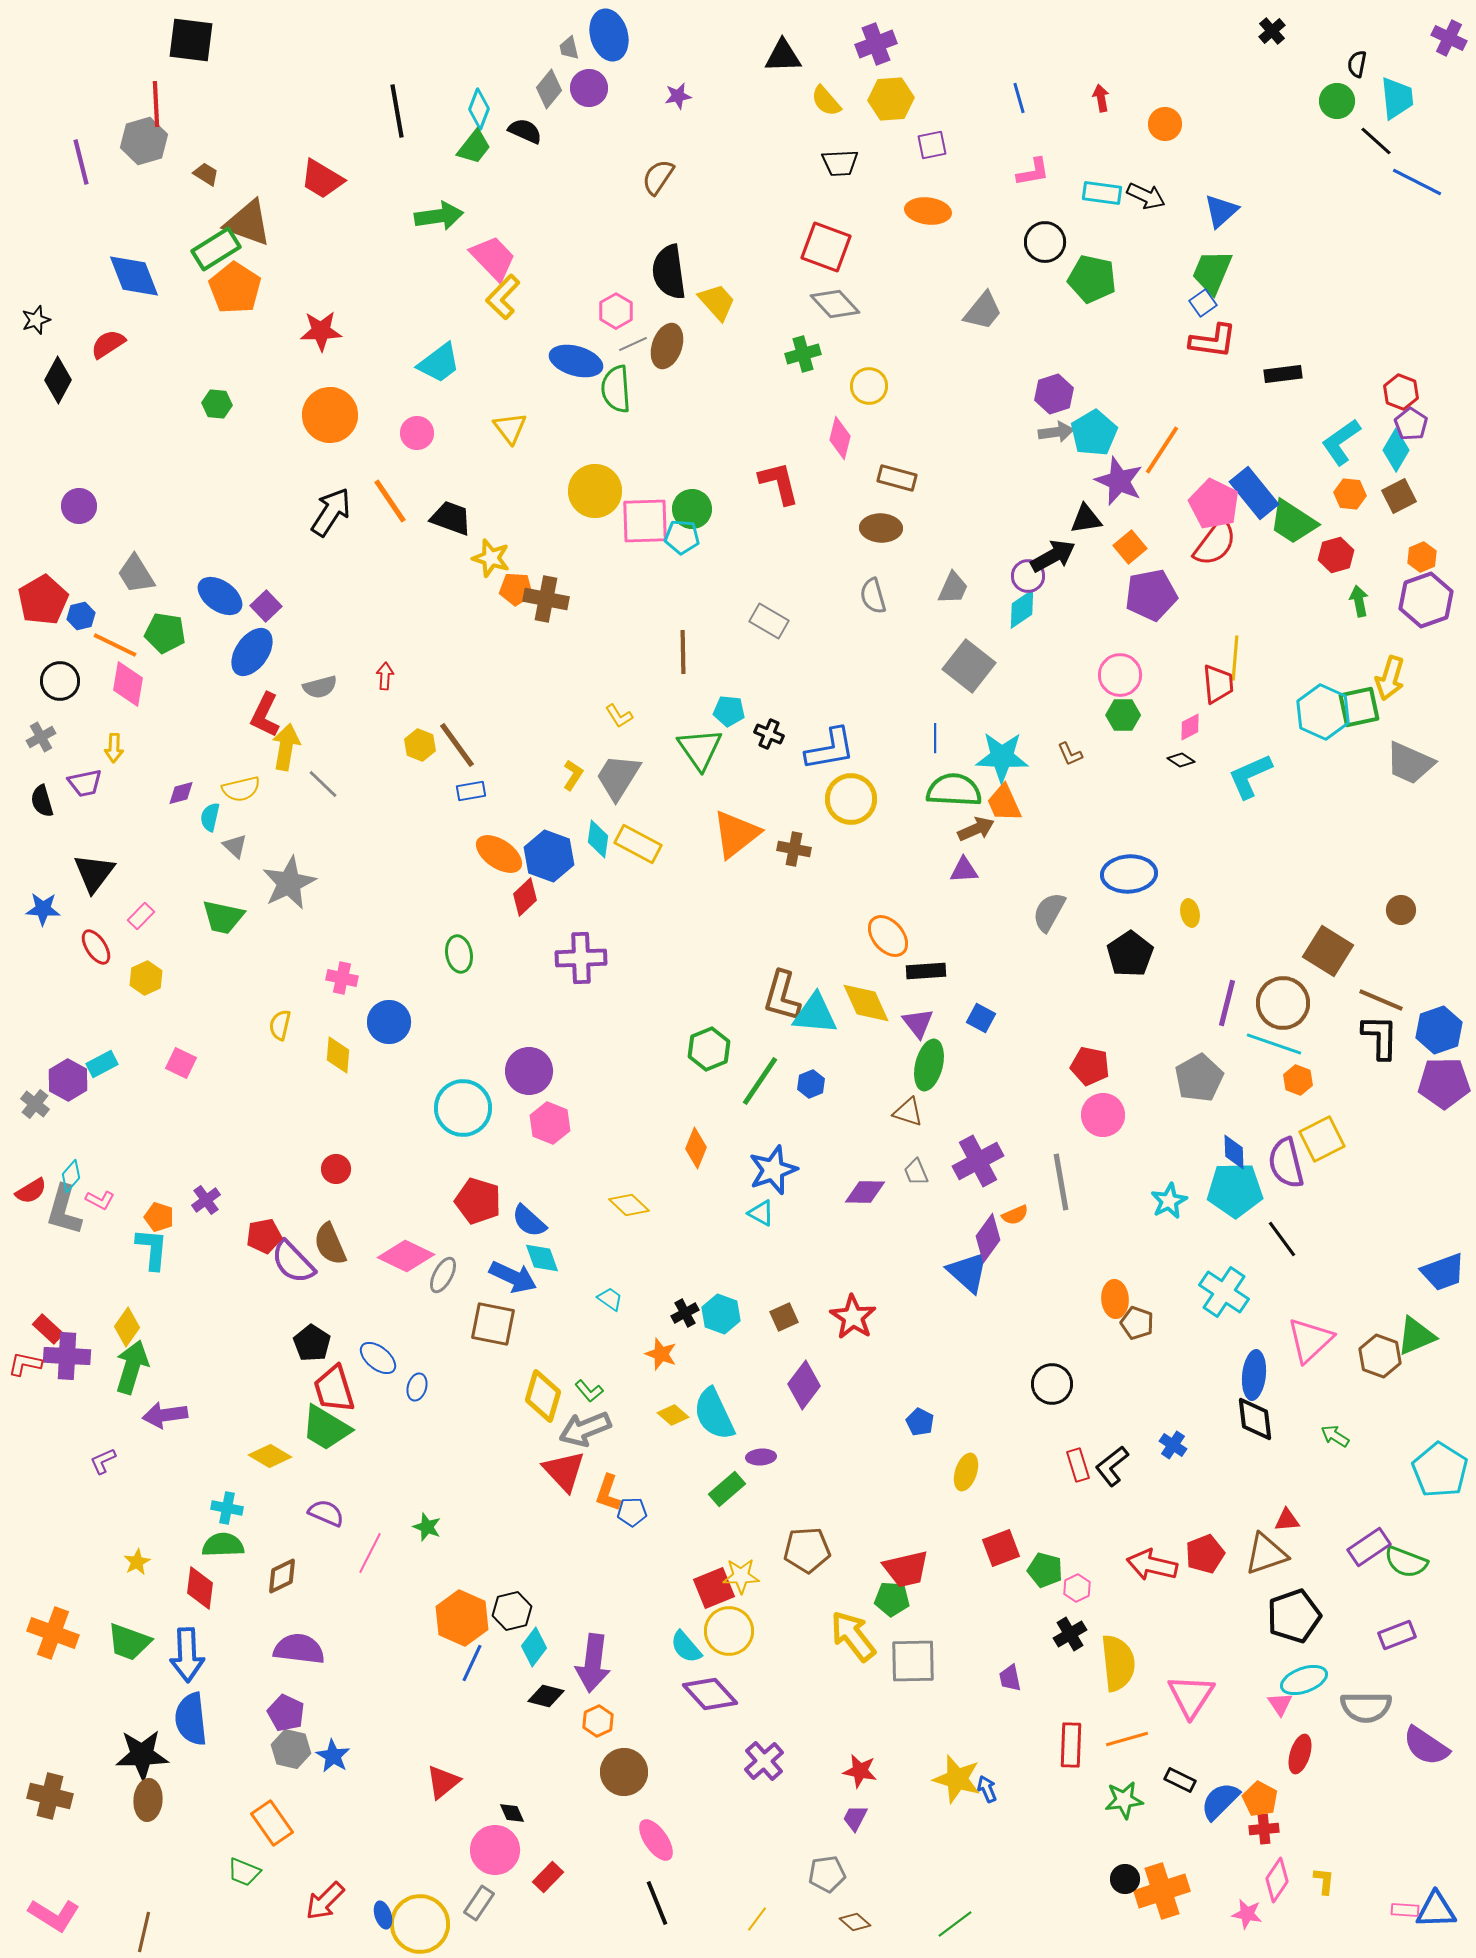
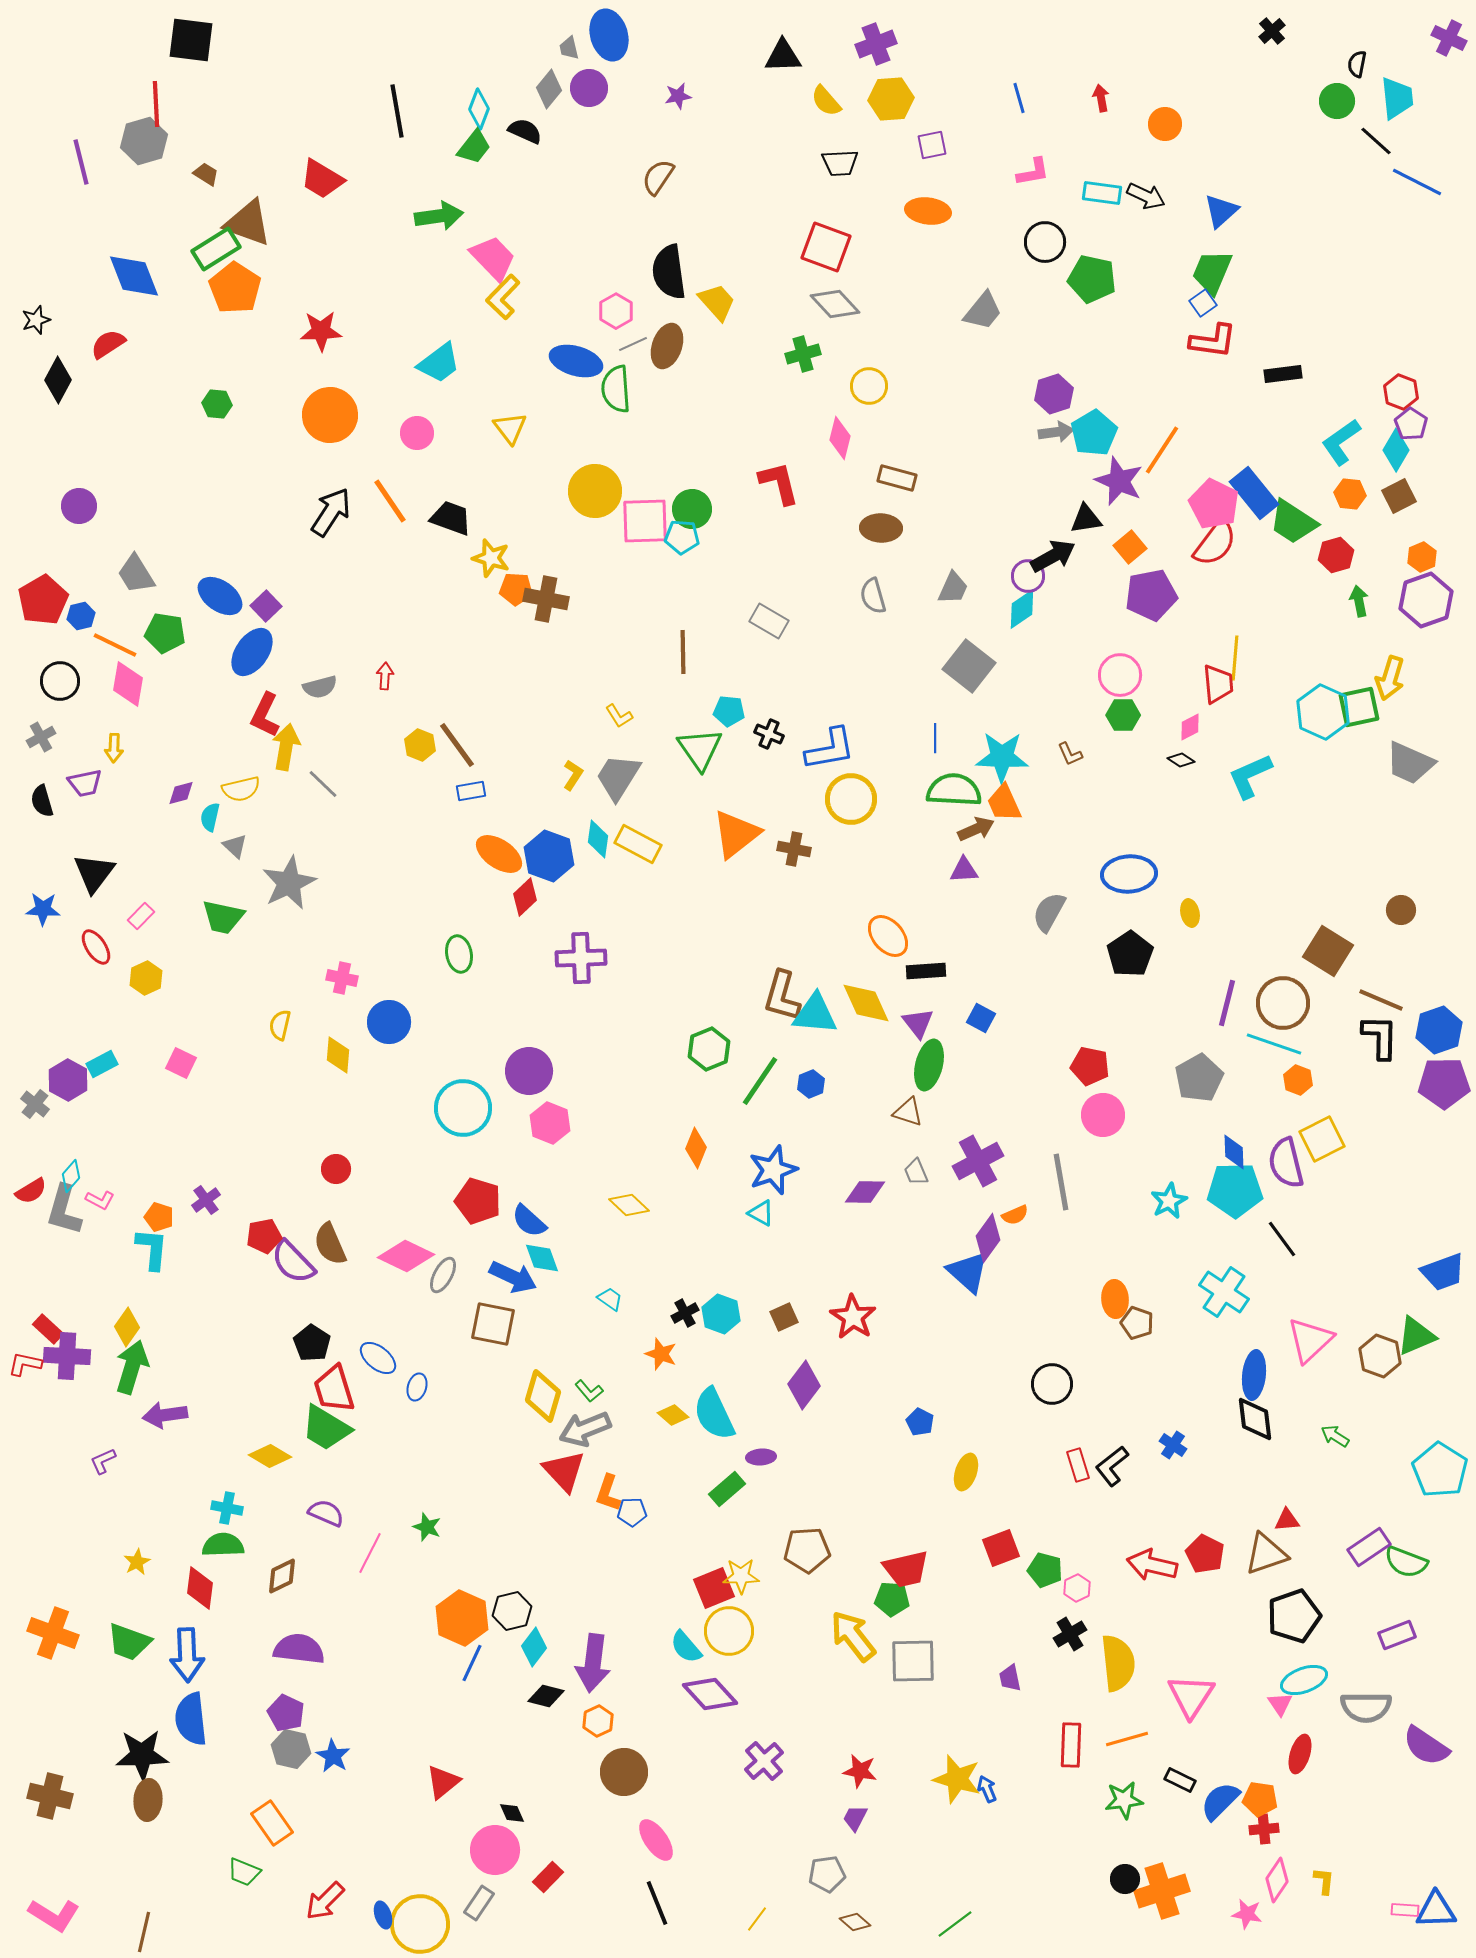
red pentagon at (1205, 1554): rotated 24 degrees counterclockwise
orange pentagon at (1260, 1799): rotated 20 degrees counterclockwise
